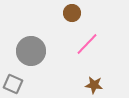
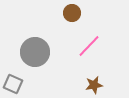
pink line: moved 2 px right, 2 px down
gray circle: moved 4 px right, 1 px down
brown star: rotated 18 degrees counterclockwise
